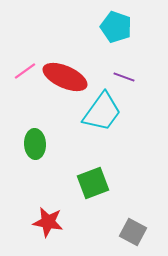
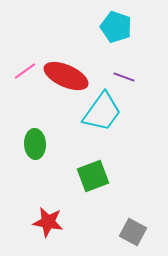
red ellipse: moved 1 px right, 1 px up
green square: moved 7 px up
